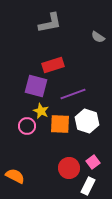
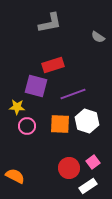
yellow star: moved 24 px left, 4 px up; rotated 21 degrees counterclockwise
white rectangle: rotated 30 degrees clockwise
